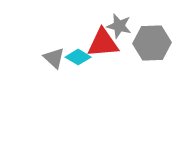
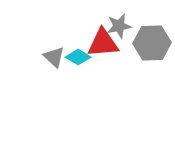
gray star: rotated 25 degrees counterclockwise
gray triangle: moved 1 px up
